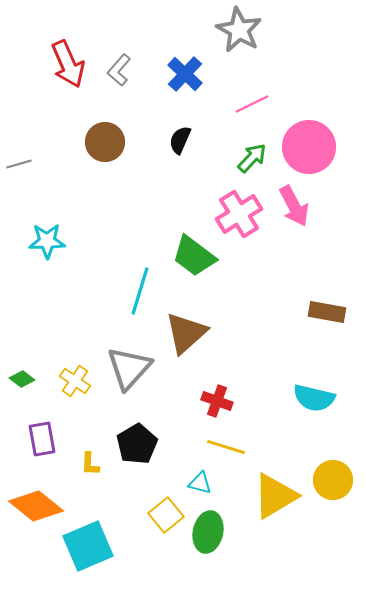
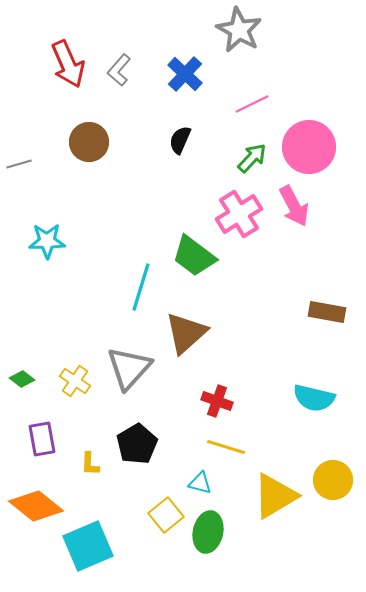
brown circle: moved 16 px left
cyan line: moved 1 px right, 4 px up
